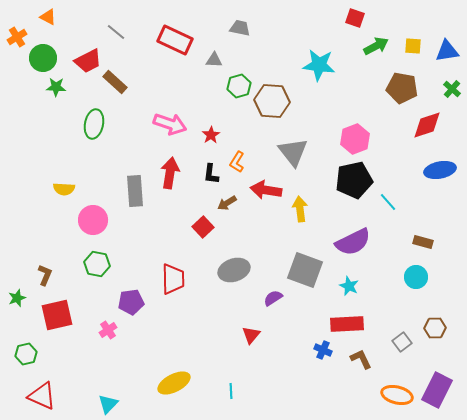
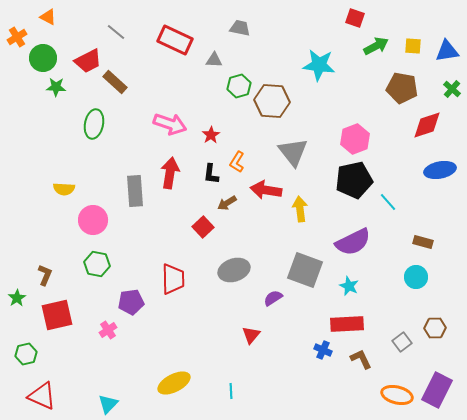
green star at (17, 298): rotated 12 degrees counterclockwise
